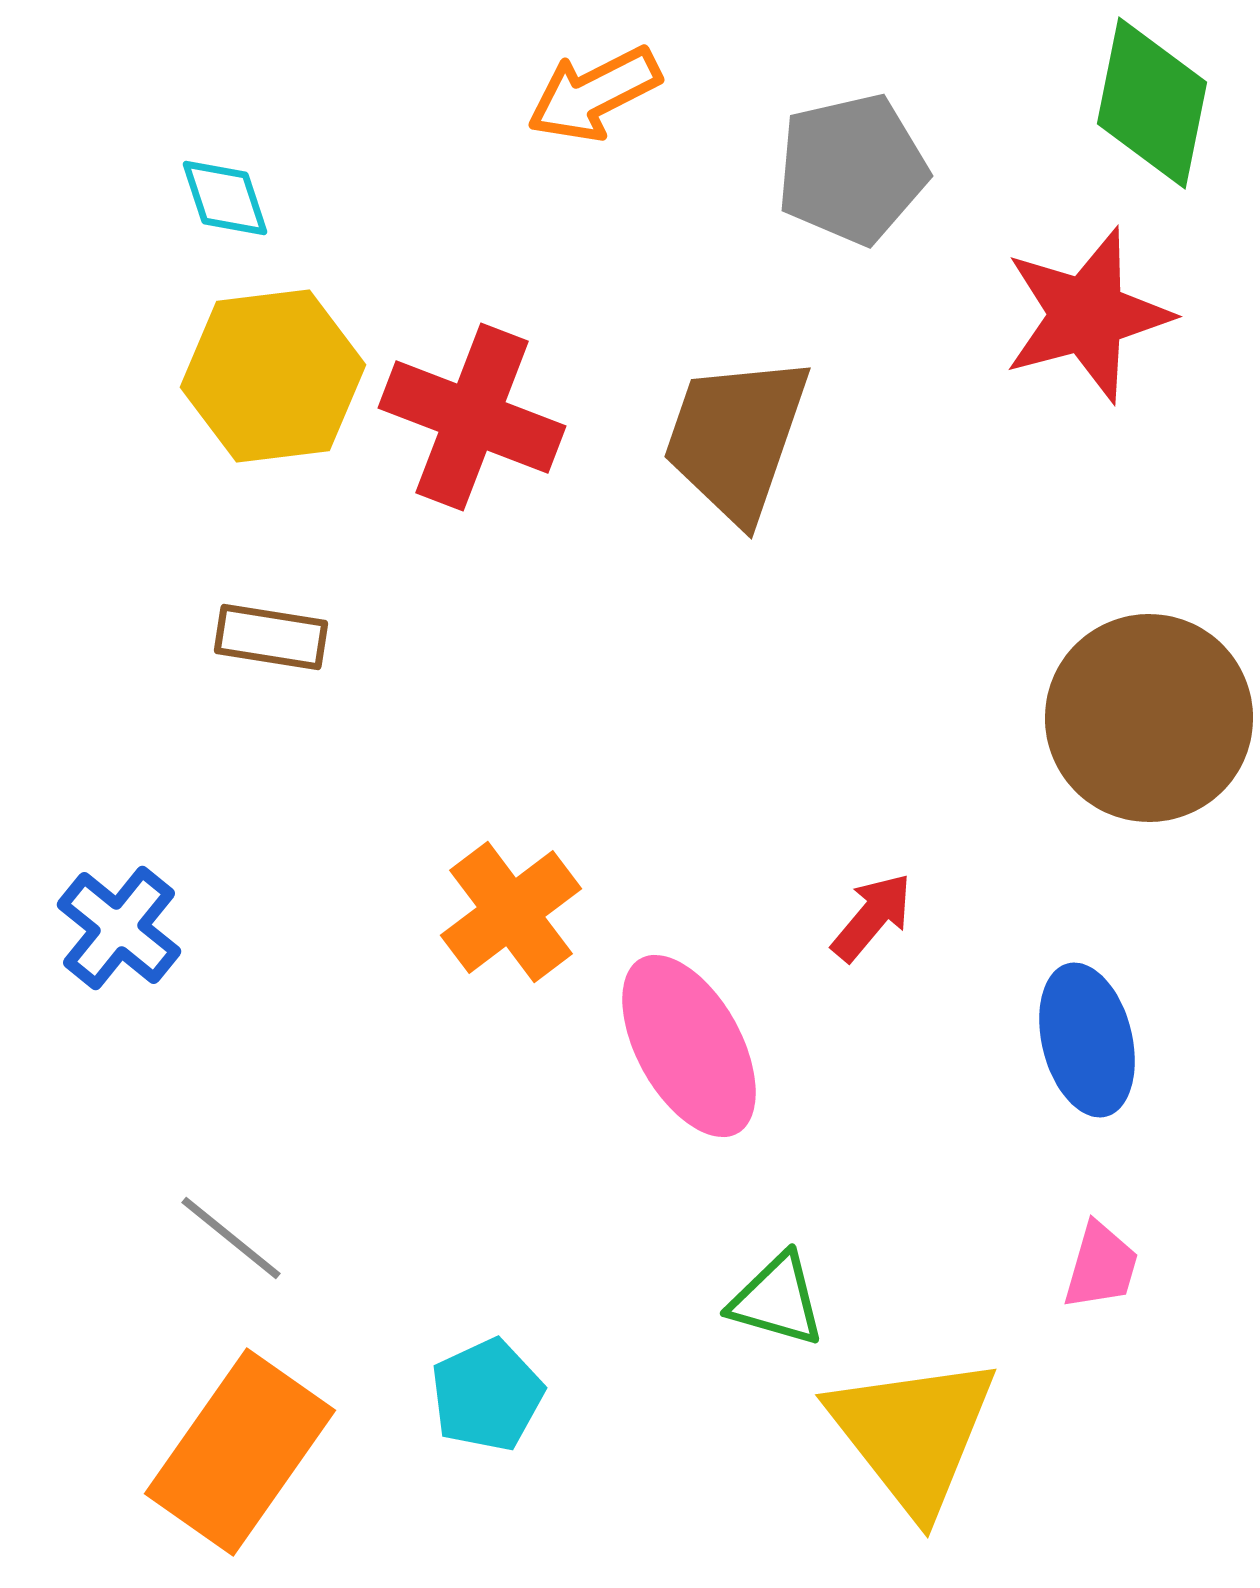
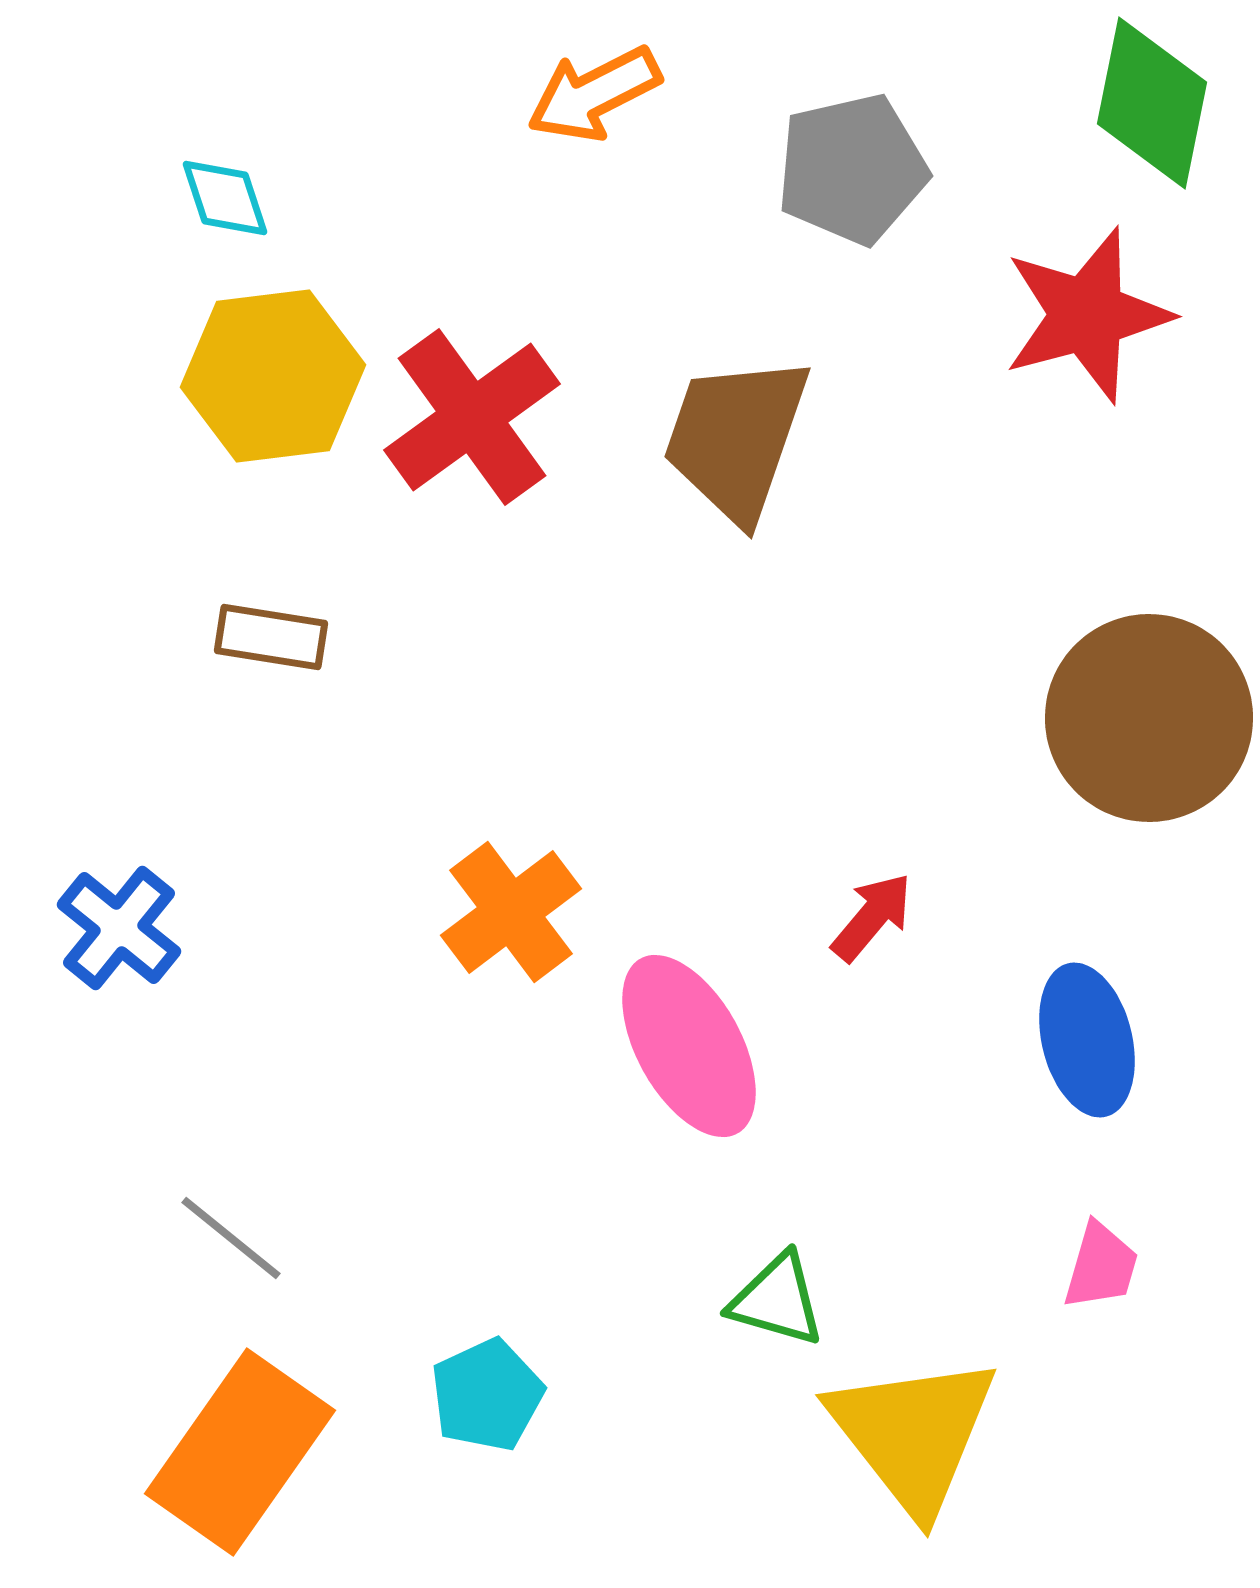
red cross: rotated 33 degrees clockwise
